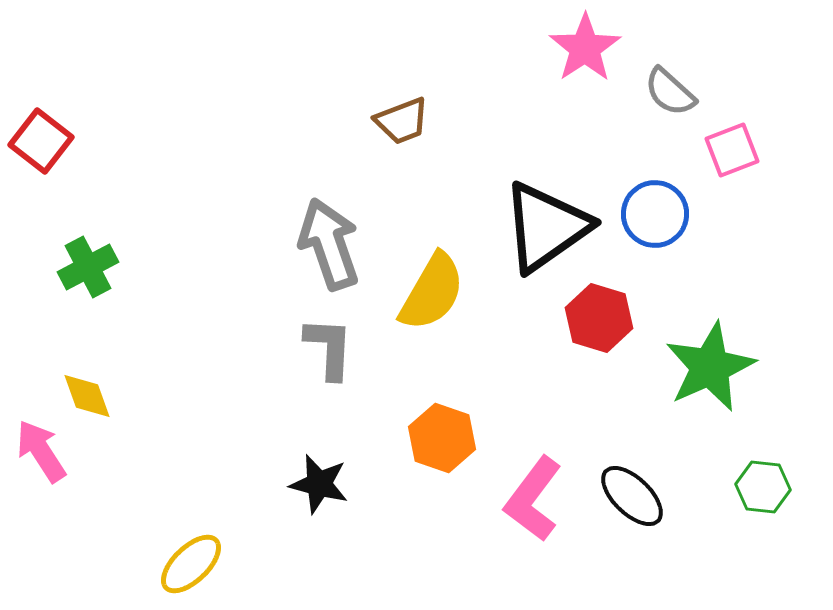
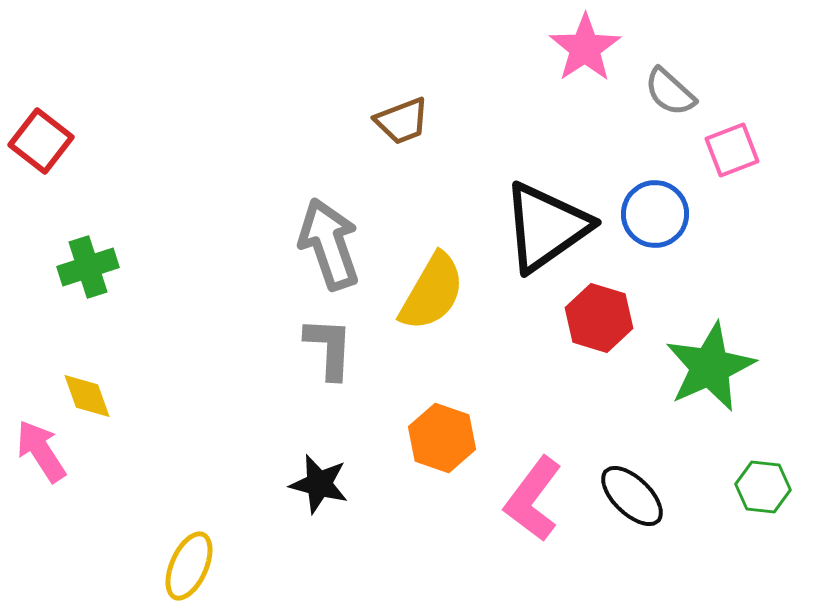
green cross: rotated 10 degrees clockwise
yellow ellipse: moved 2 px left, 2 px down; rotated 22 degrees counterclockwise
